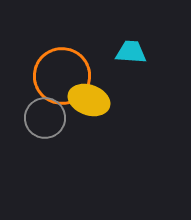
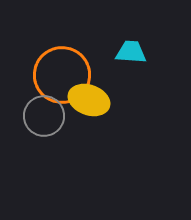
orange circle: moved 1 px up
gray circle: moved 1 px left, 2 px up
